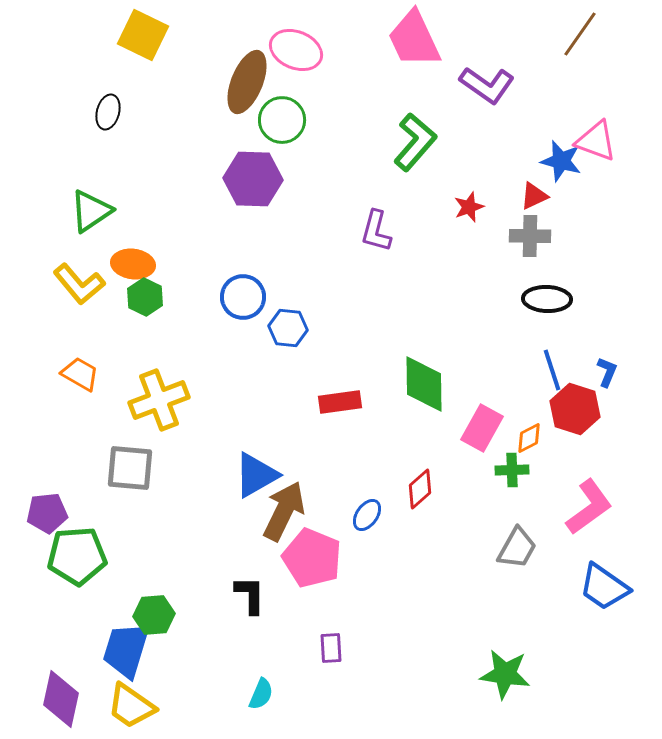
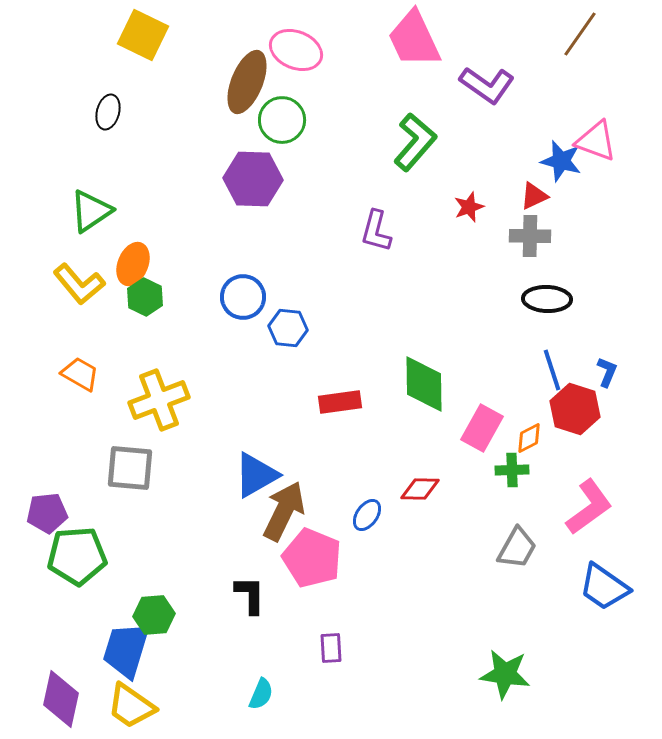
orange ellipse at (133, 264): rotated 75 degrees counterclockwise
red diamond at (420, 489): rotated 42 degrees clockwise
